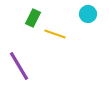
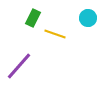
cyan circle: moved 4 px down
purple line: rotated 72 degrees clockwise
